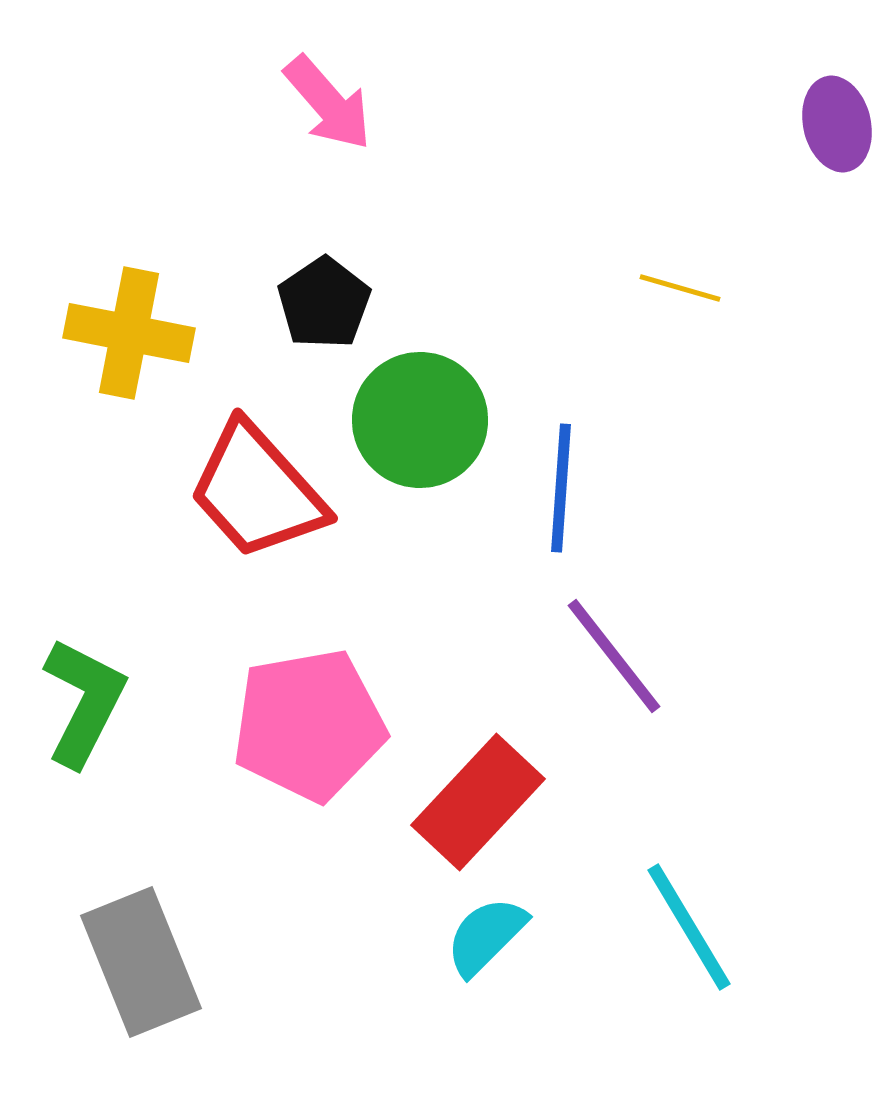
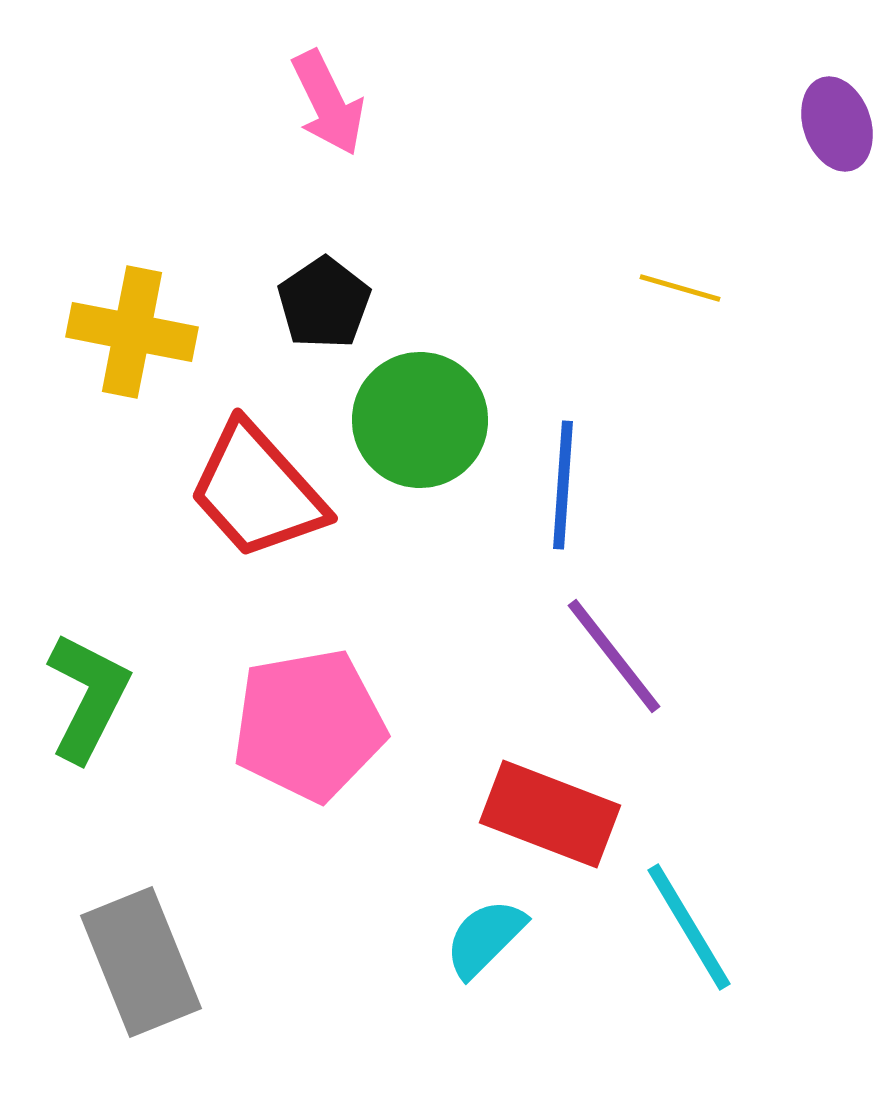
pink arrow: rotated 15 degrees clockwise
purple ellipse: rotated 6 degrees counterclockwise
yellow cross: moved 3 px right, 1 px up
blue line: moved 2 px right, 3 px up
green L-shape: moved 4 px right, 5 px up
red rectangle: moved 72 px right, 12 px down; rotated 68 degrees clockwise
cyan semicircle: moved 1 px left, 2 px down
